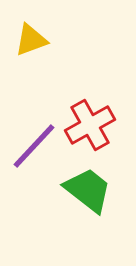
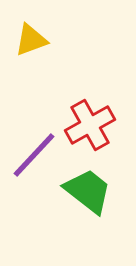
purple line: moved 9 px down
green trapezoid: moved 1 px down
